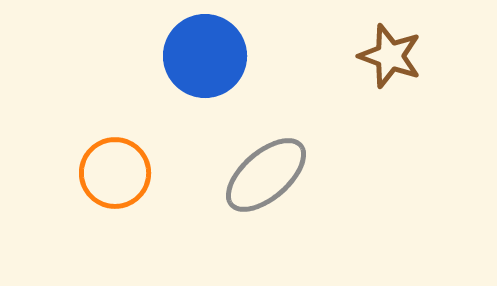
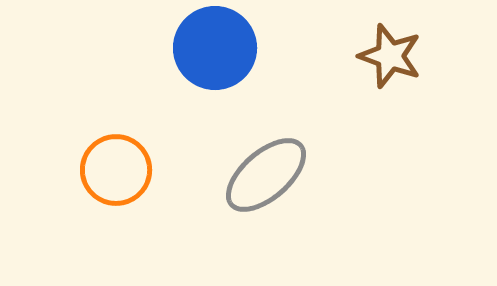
blue circle: moved 10 px right, 8 px up
orange circle: moved 1 px right, 3 px up
